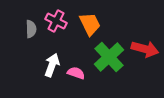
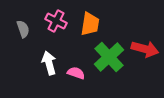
orange trapezoid: rotated 35 degrees clockwise
gray semicircle: moved 8 px left; rotated 18 degrees counterclockwise
white arrow: moved 3 px left, 2 px up; rotated 35 degrees counterclockwise
